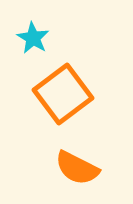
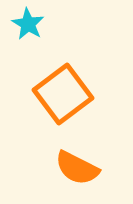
cyan star: moved 5 px left, 14 px up
